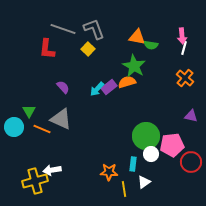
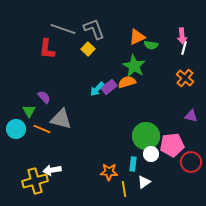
orange triangle: rotated 36 degrees counterclockwise
purple semicircle: moved 19 px left, 10 px down
gray triangle: rotated 10 degrees counterclockwise
cyan circle: moved 2 px right, 2 px down
